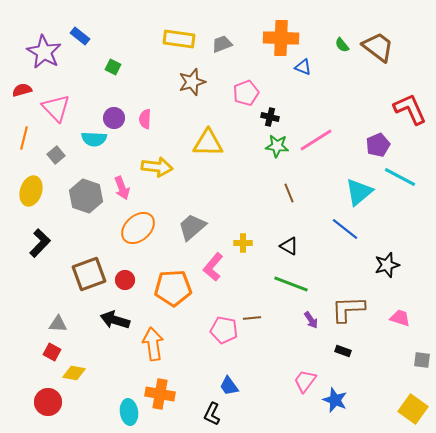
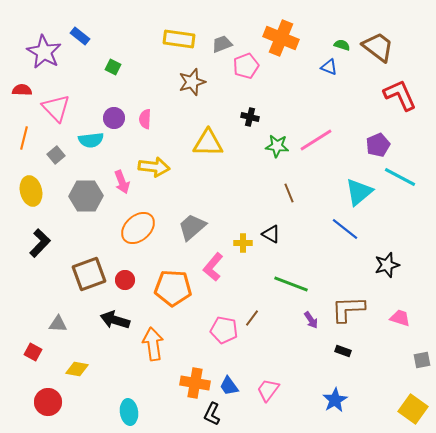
orange cross at (281, 38): rotated 20 degrees clockwise
green semicircle at (342, 45): rotated 147 degrees clockwise
blue triangle at (303, 67): moved 26 px right
red semicircle at (22, 90): rotated 18 degrees clockwise
pink pentagon at (246, 93): moved 27 px up
red L-shape at (410, 109): moved 10 px left, 14 px up
black cross at (270, 117): moved 20 px left
cyan semicircle at (94, 139): moved 3 px left, 1 px down; rotated 10 degrees counterclockwise
yellow arrow at (157, 167): moved 3 px left
pink arrow at (122, 188): moved 6 px up
yellow ellipse at (31, 191): rotated 32 degrees counterclockwise
gray hexagon at (86, 196): rotated 20 degrees counterclockwise
black triangle at (289, 246): moved 18 px left, 12 px up
orange pentagon at (173, 288): rotated 6 degrees clockwise
brown line at (252, 318): rotated 48 degrees counterclockwise
red square at (52, 352): moved 19 px left
gray square at (422, 360): rotated 18 degrees counterclockwise
yellow diamond at (74, 373): moved 3 px right, 4 px up
pink trapezoid at (305, 381): moved 37 px left, 9 px down
orange cross at (160, 394): moved 35 px right, 11 px up
blue star at (335, 400): rotated 20 degrees clockwise
